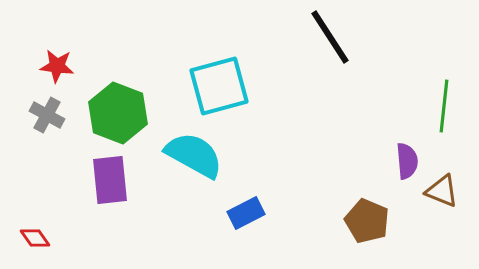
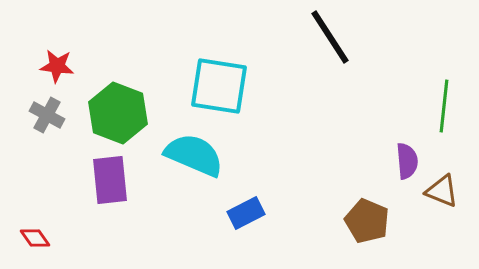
cyan square: rotated 24 degrees clockwise
cyan semicircle: rotated 6 degrees counterclockwise
